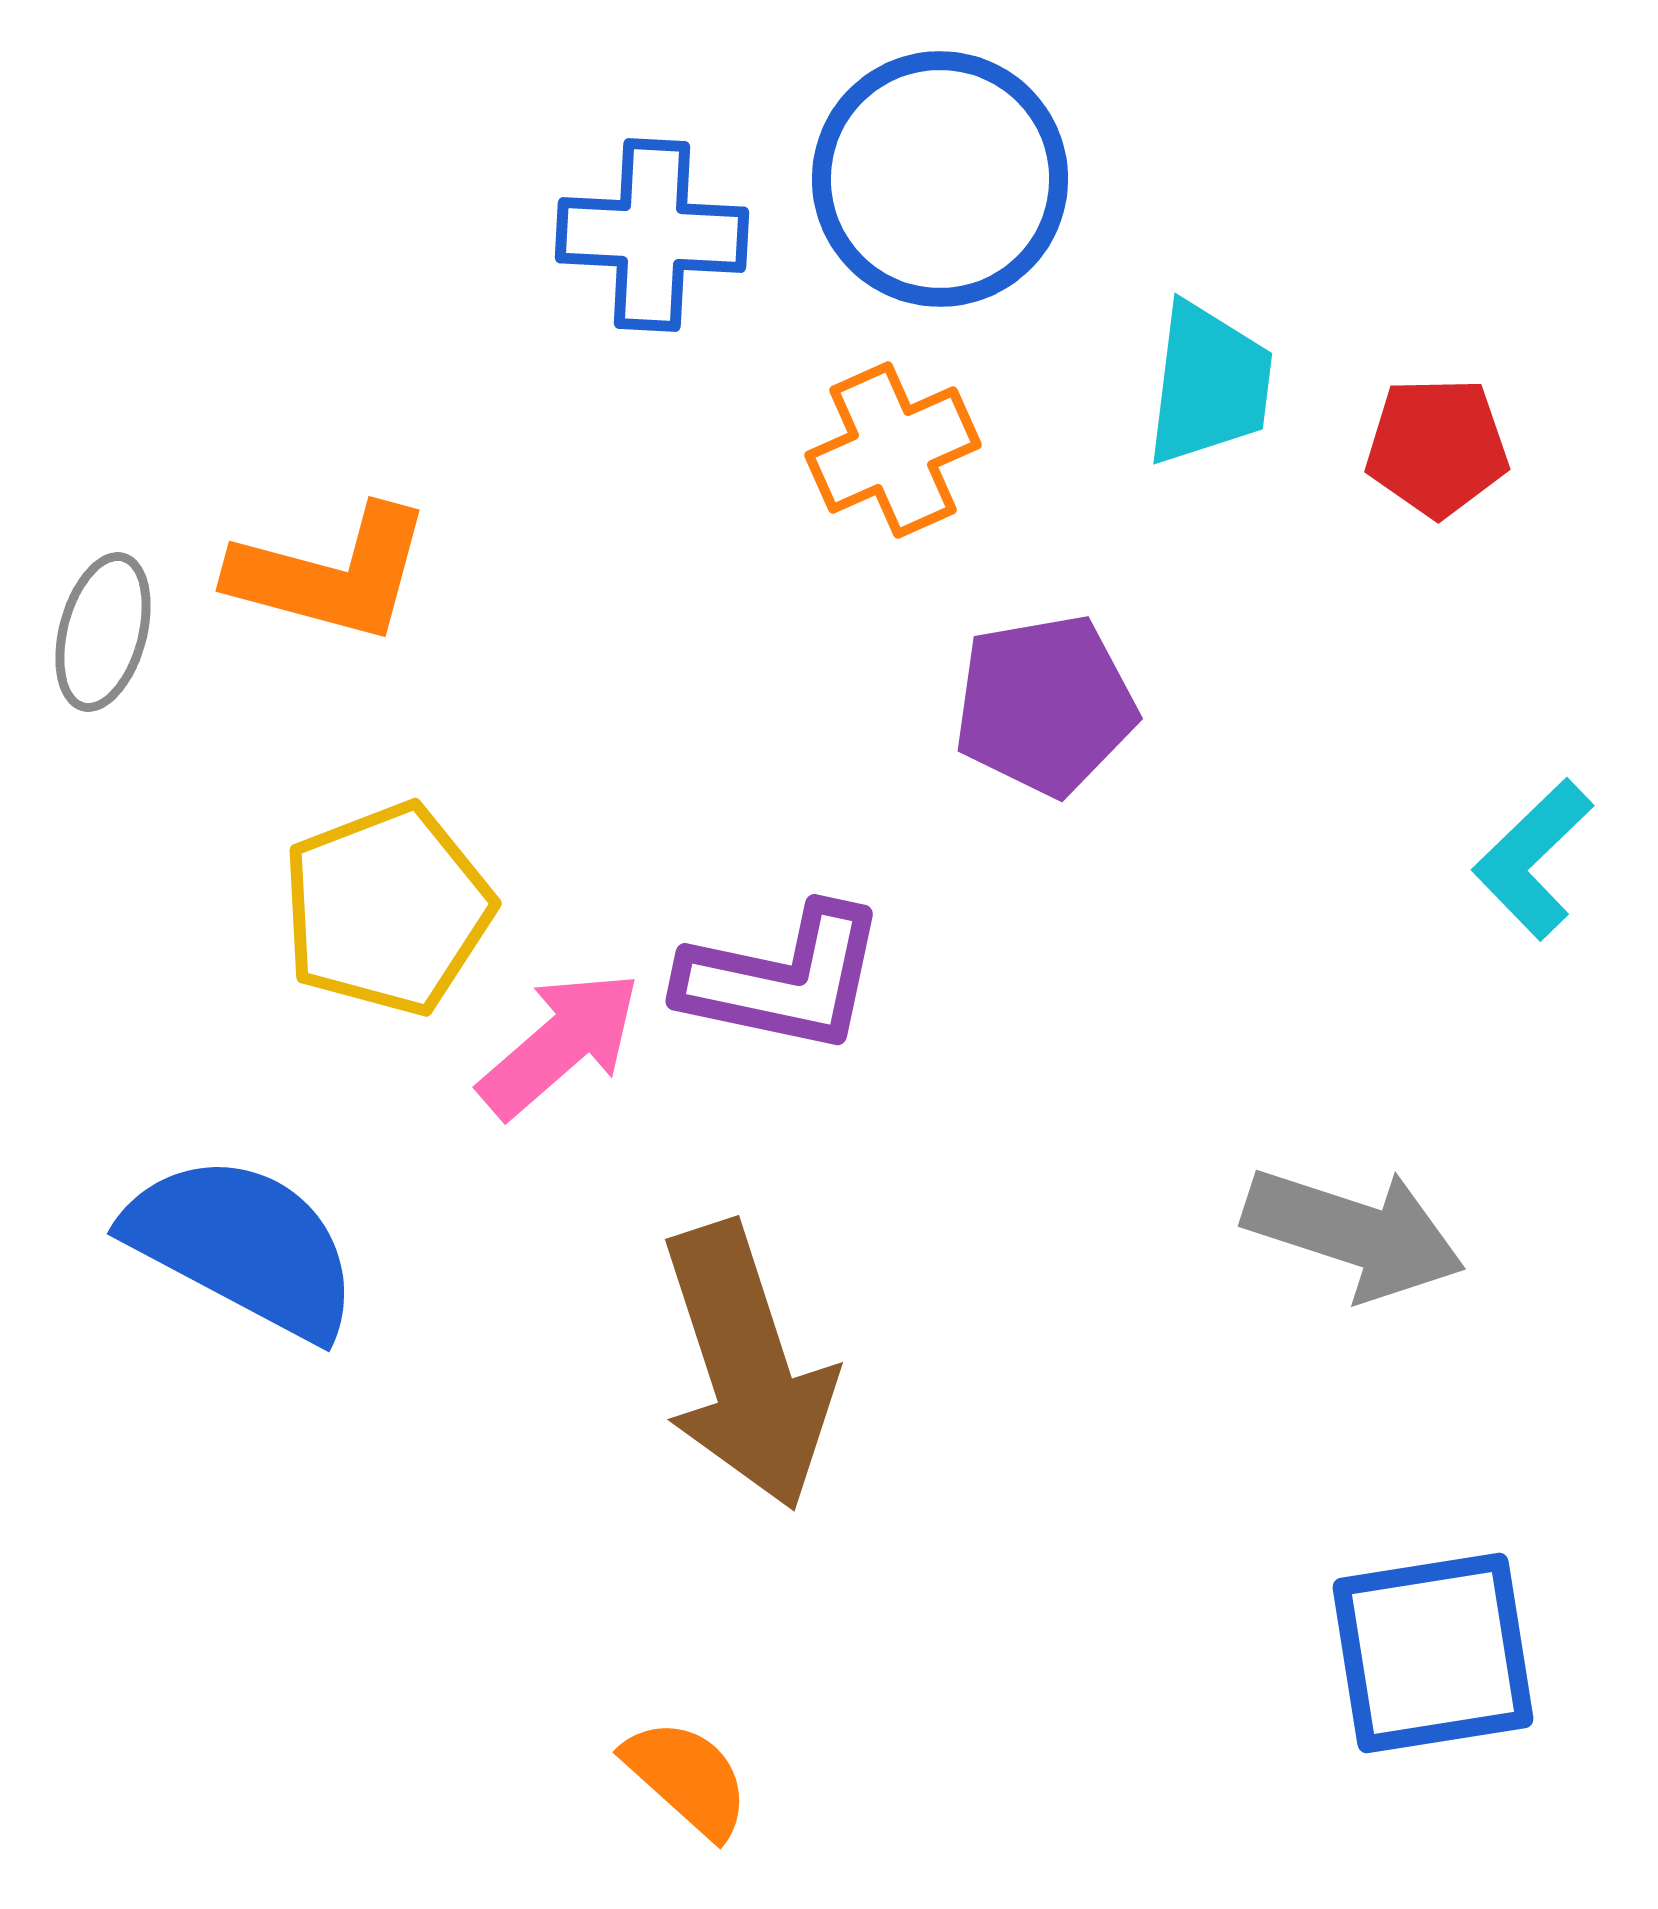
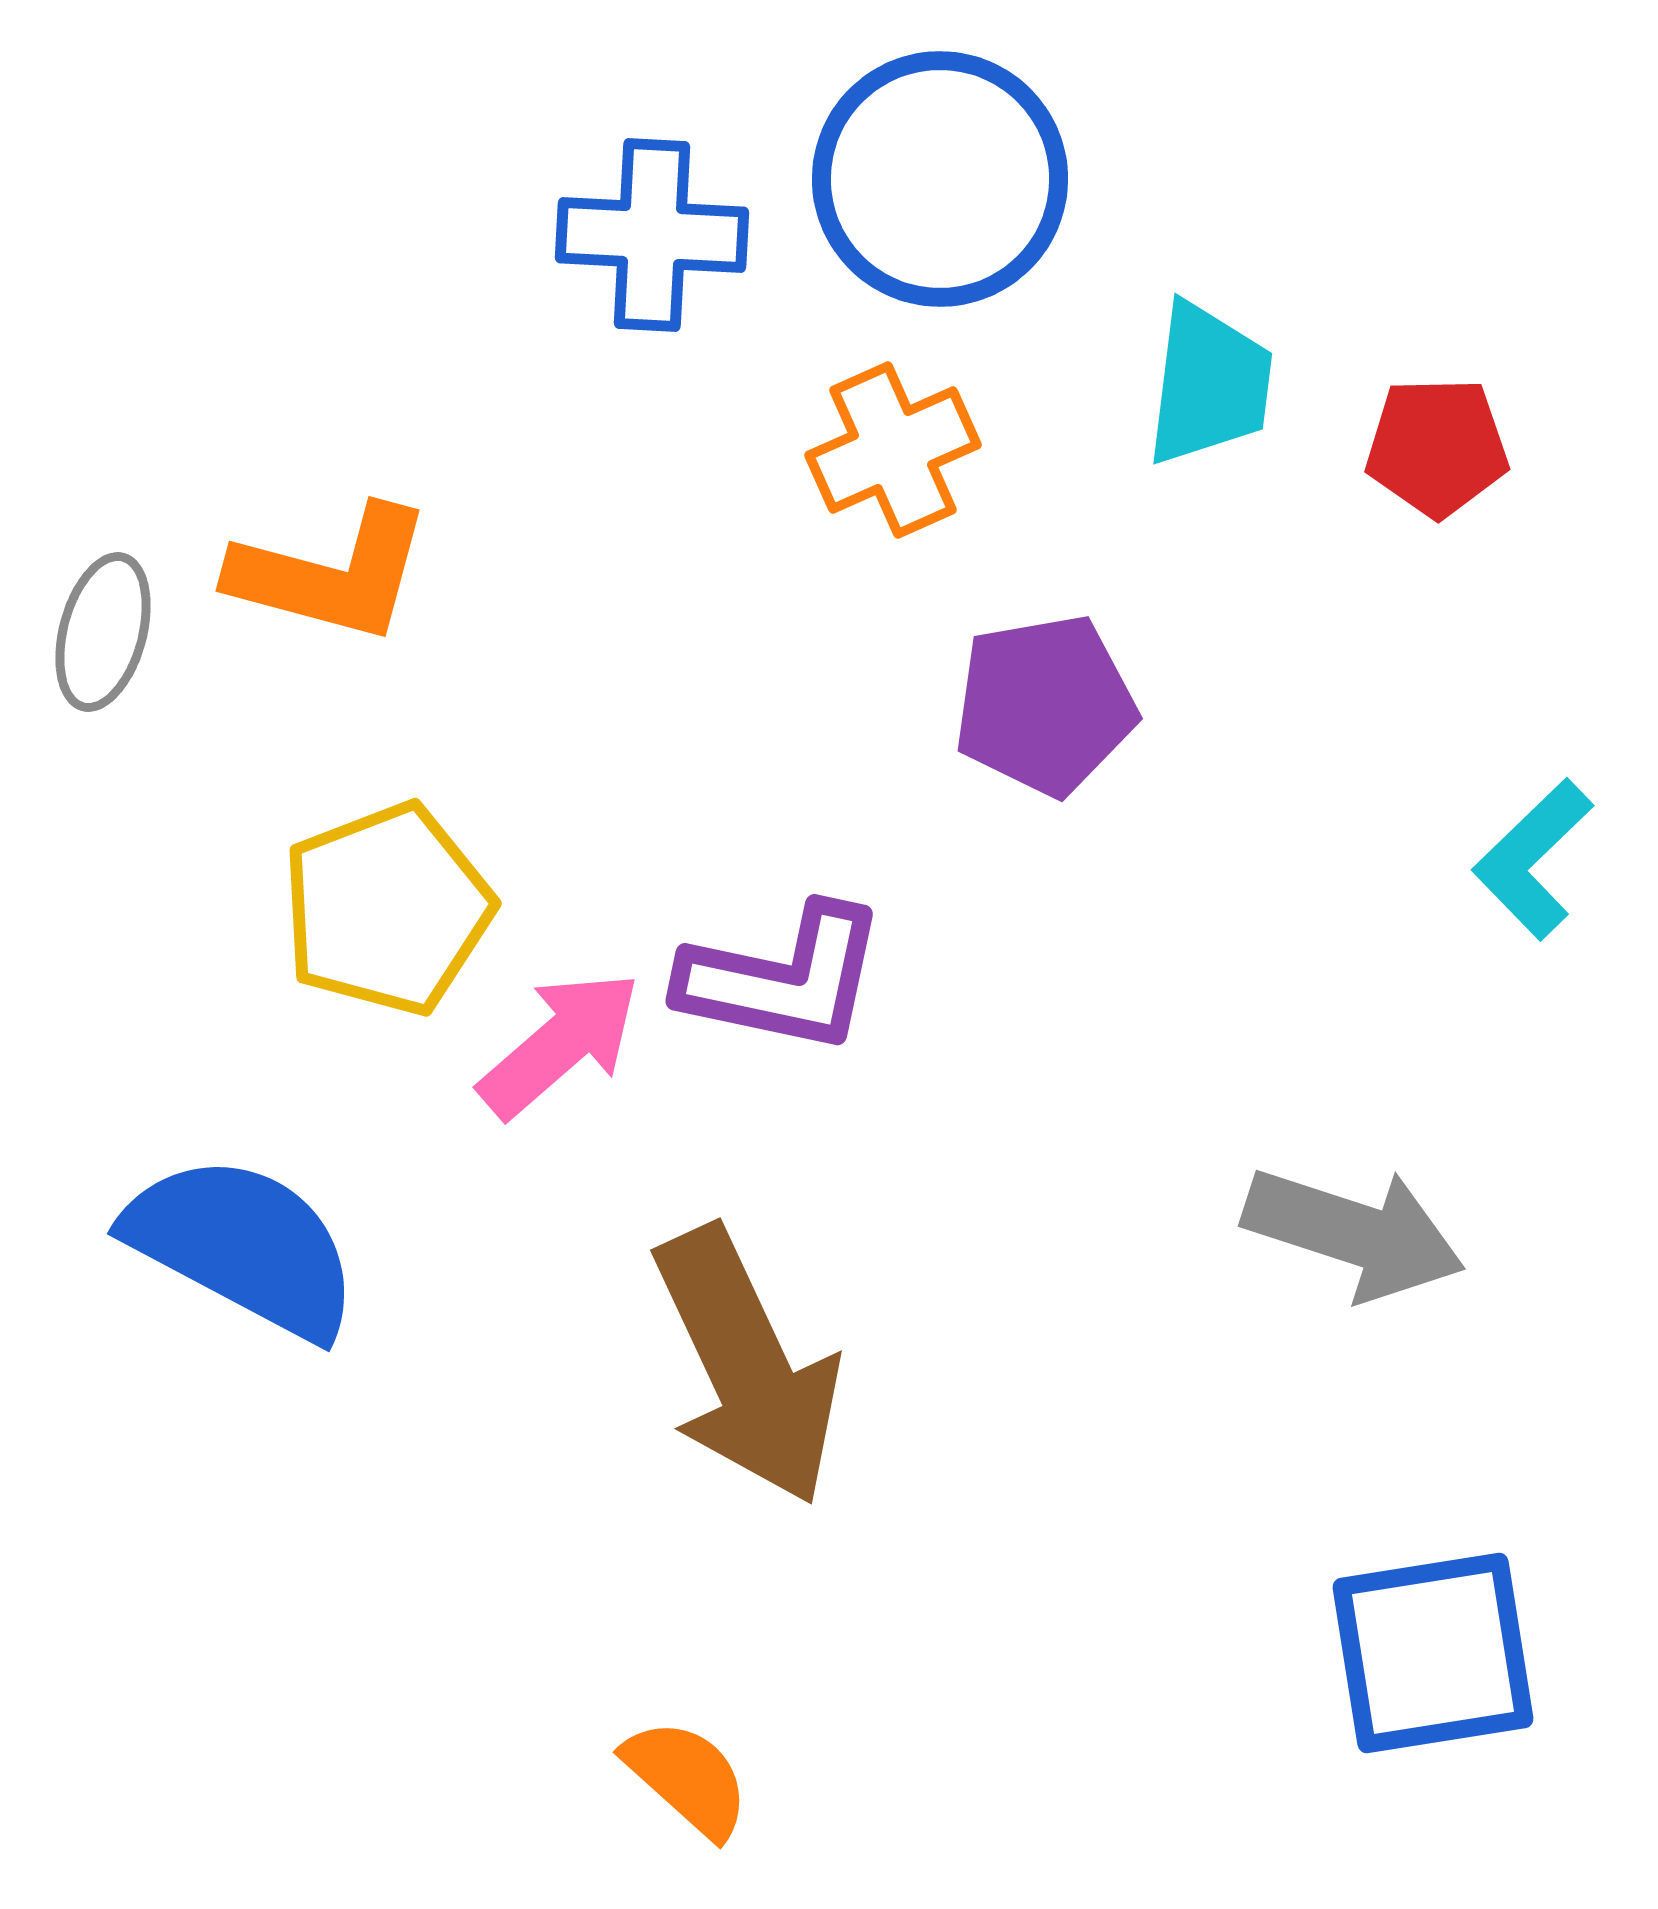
brown arrow: rotated 7 degrees counterclockwise
